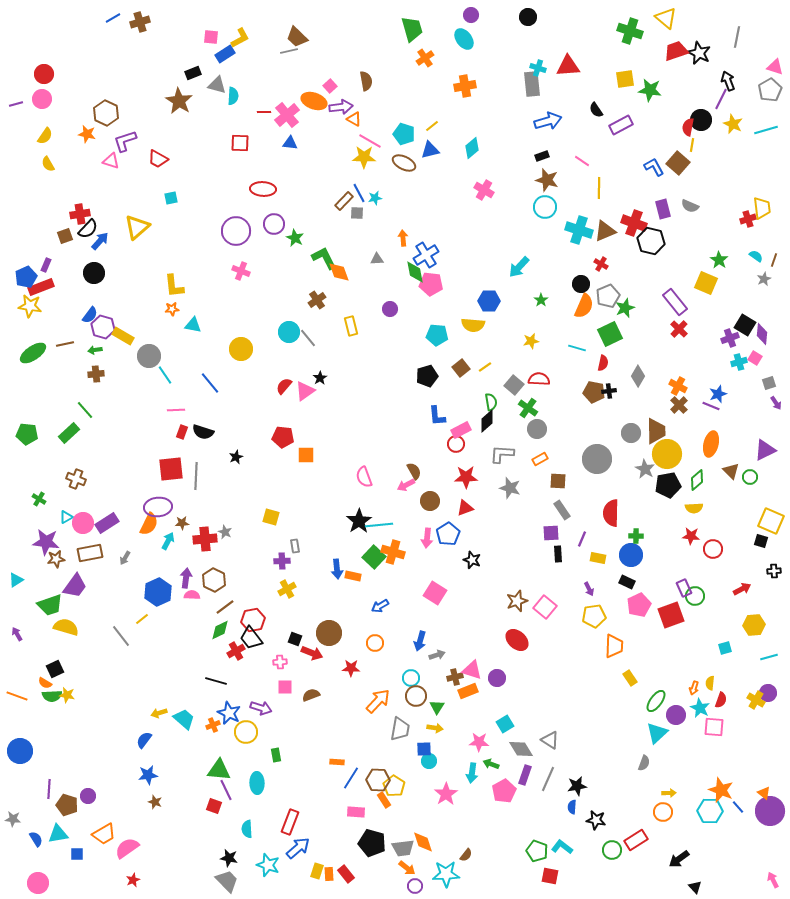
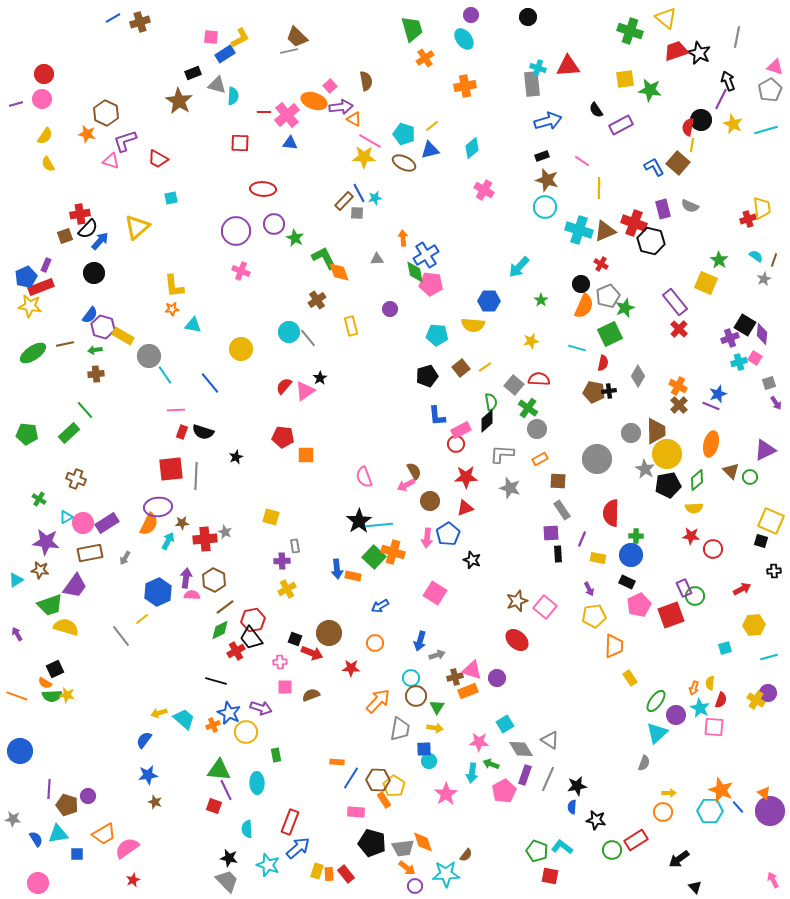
brown star at (56, 559): moved 16 px left, 11 px down; rotated 18 degrees clockwise
